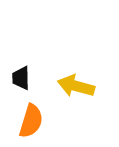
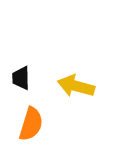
orange semicircle: moved 3 px down
